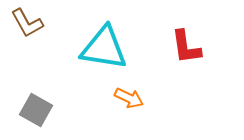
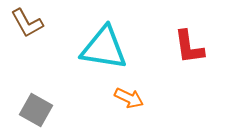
red L-shape: moved 3 px right
